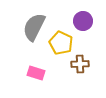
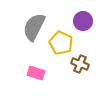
brown cross: rotated 24 degrees clockwise
